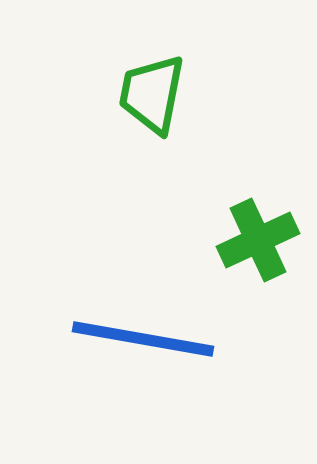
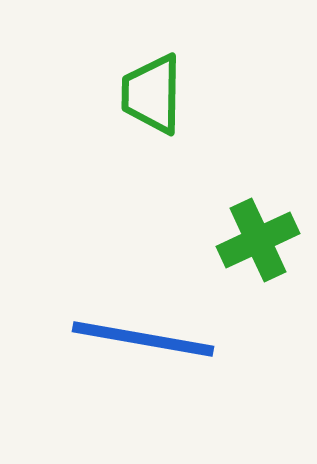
green trapezoid: rotated 10 degrees counterclockwise
